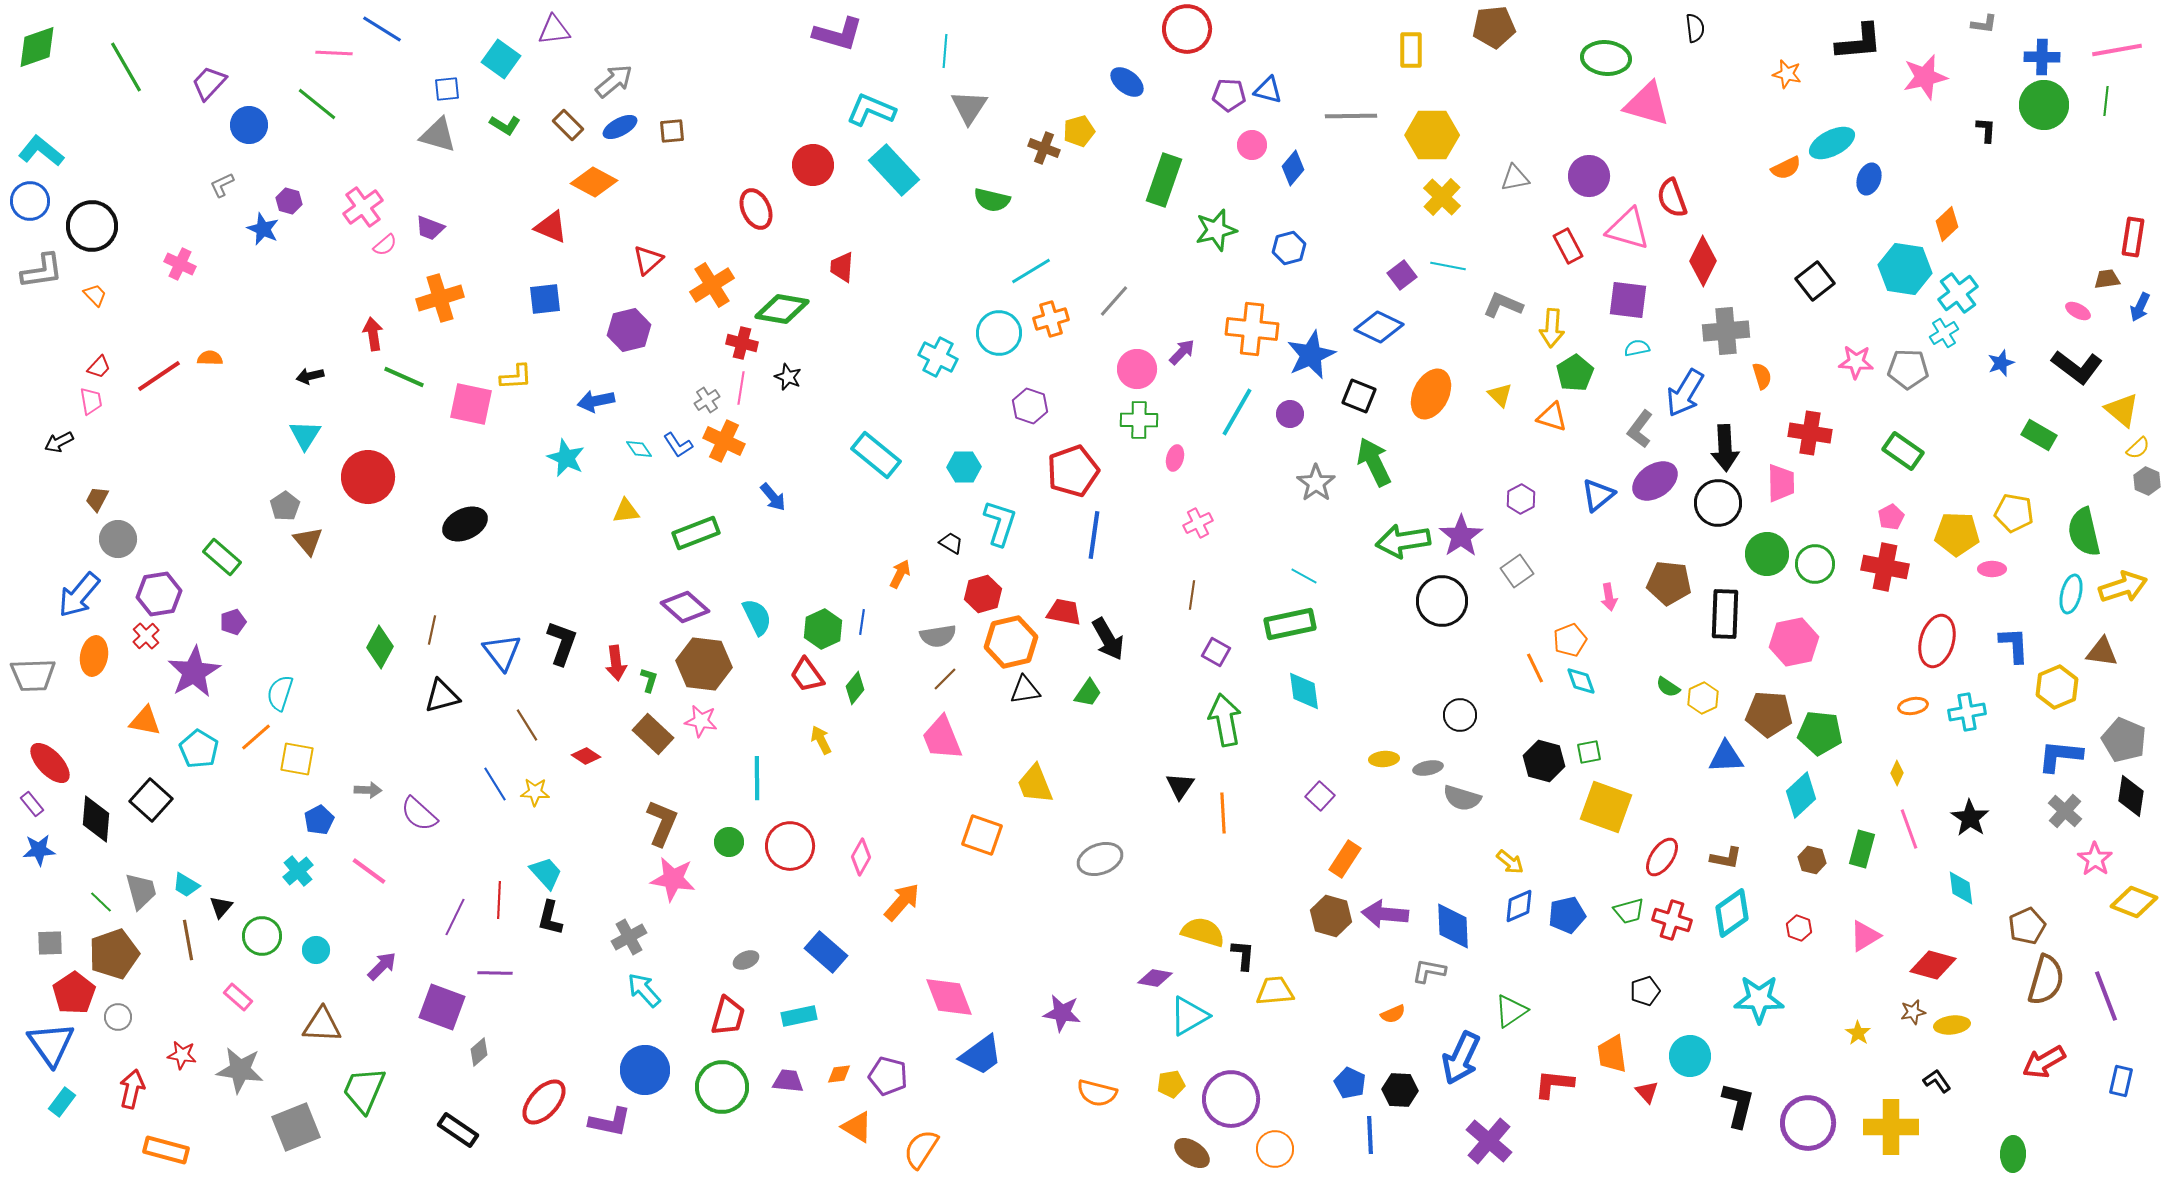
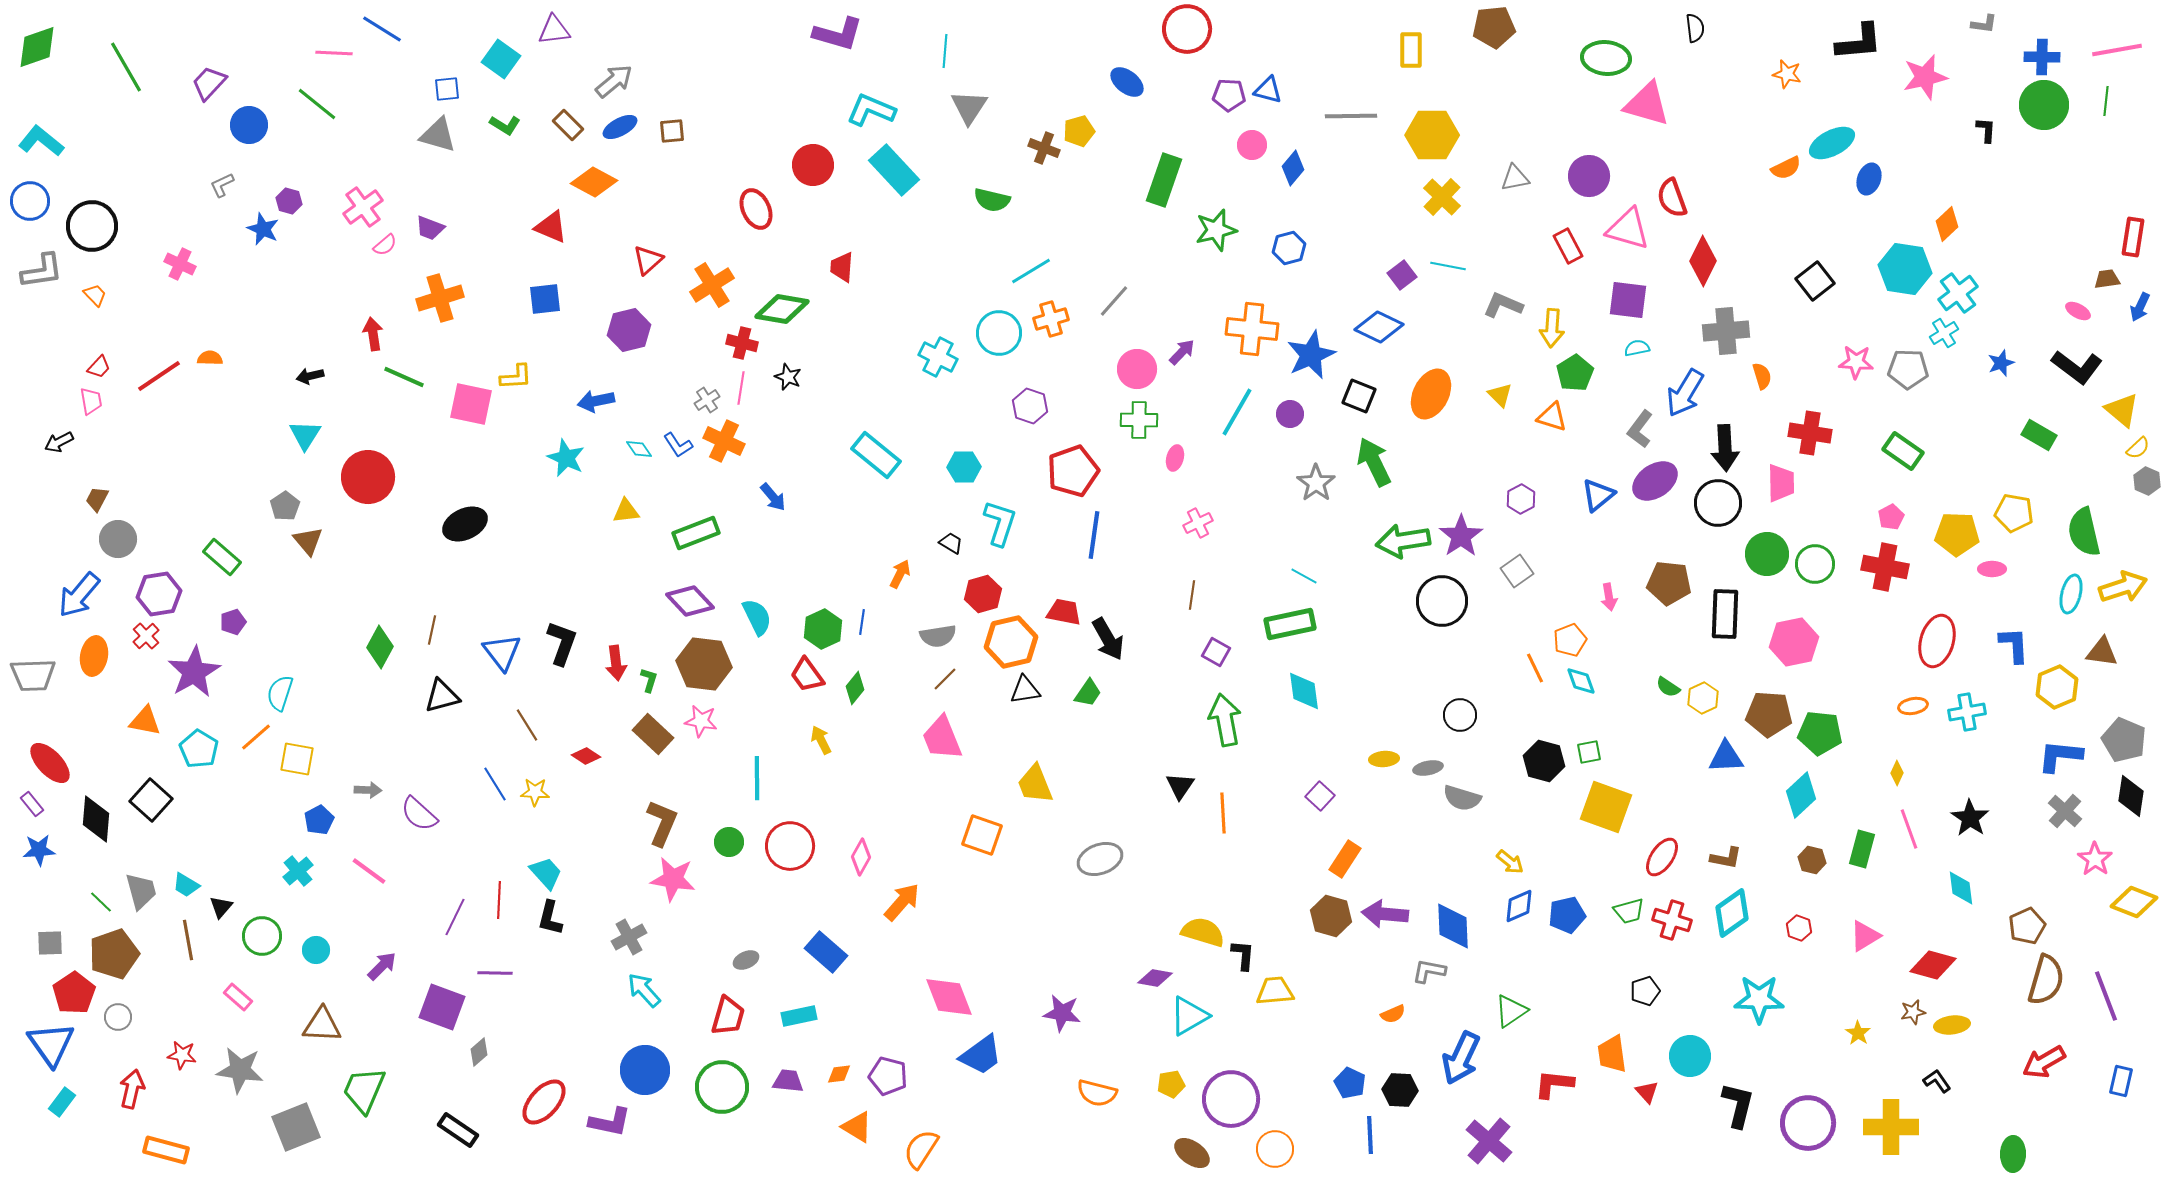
cyan L-shape at (41, 151): moved 10 px up
purple diamond at (685, 607): moved 5 px right, 6 px up; rotated 6 degrees clockwise
